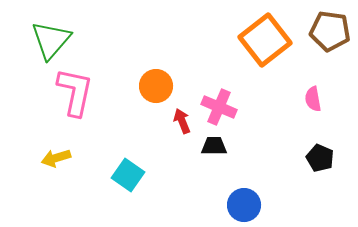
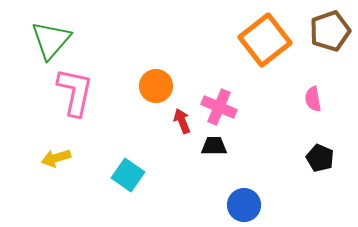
brown pentagon: rotated 27 degrees counterclockwise
